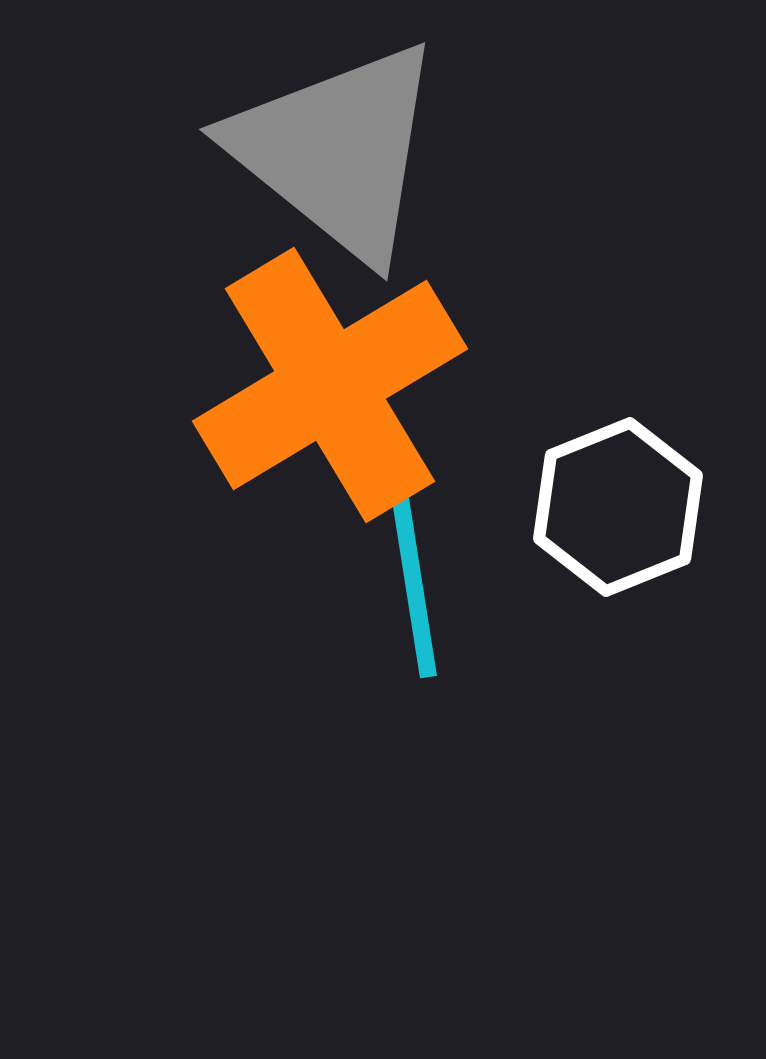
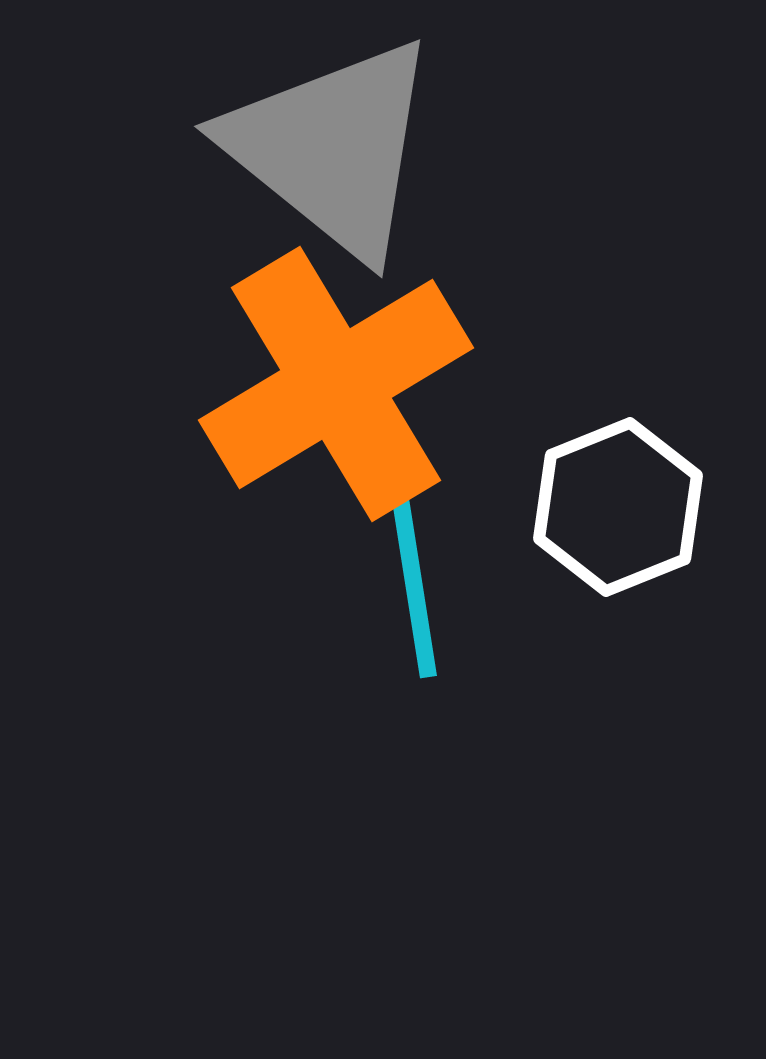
gray triangle: moved 5 px left, 3 px up
orange cross: moved 6 px right, 1 px up
